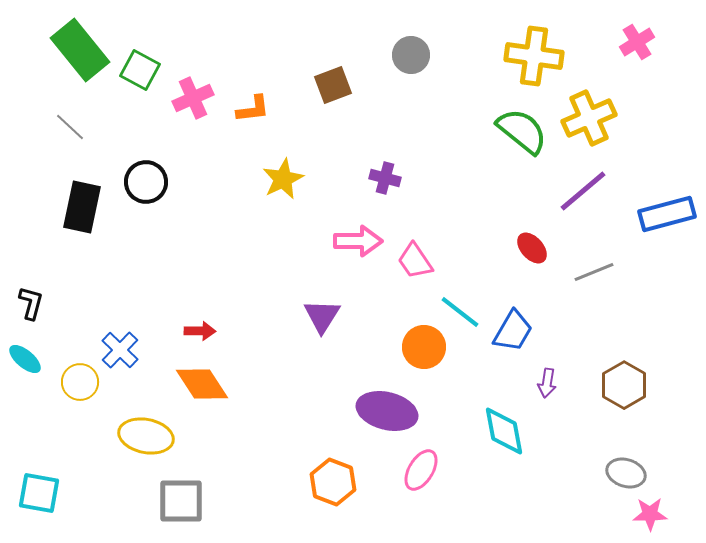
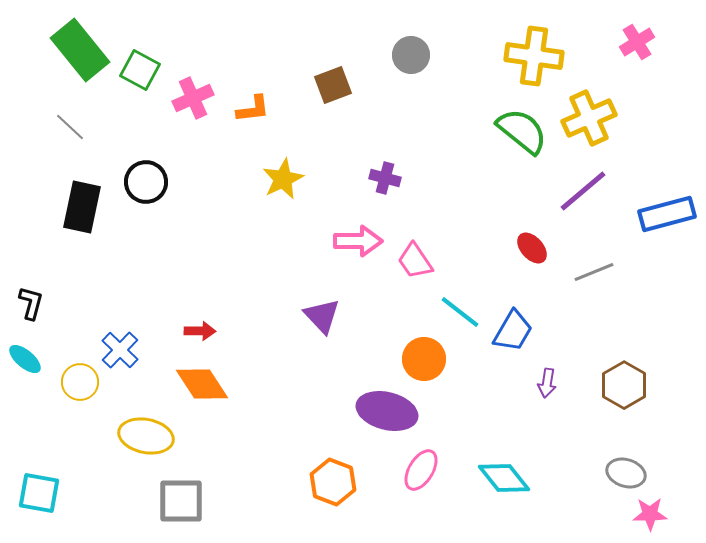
purple triangle at (322, 316): rotated 15 degrees counterclockwise
orange circle at (424, 347): moved 12 px down
cyan diamond at (504, 431): moved 47 px down; rotated 28 degrees counterclockwise
